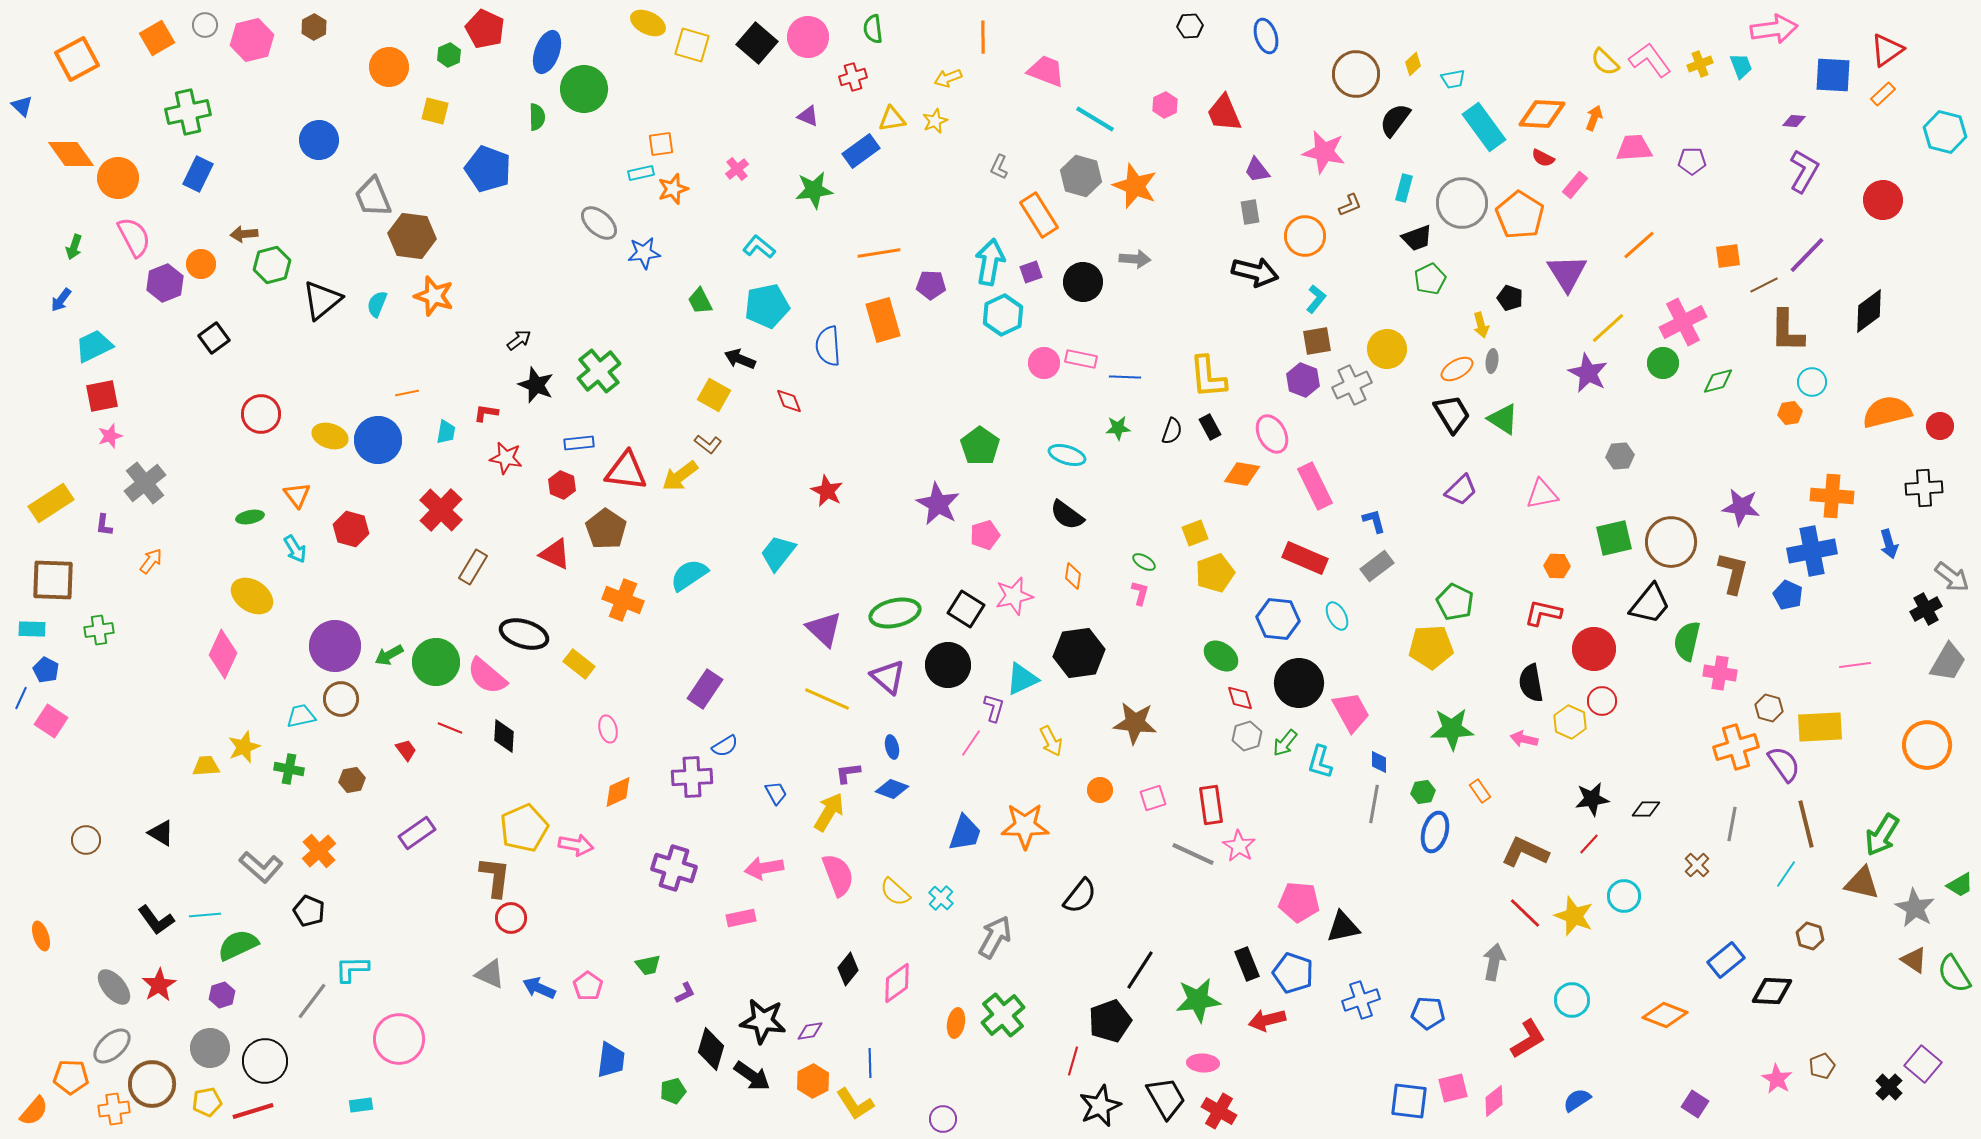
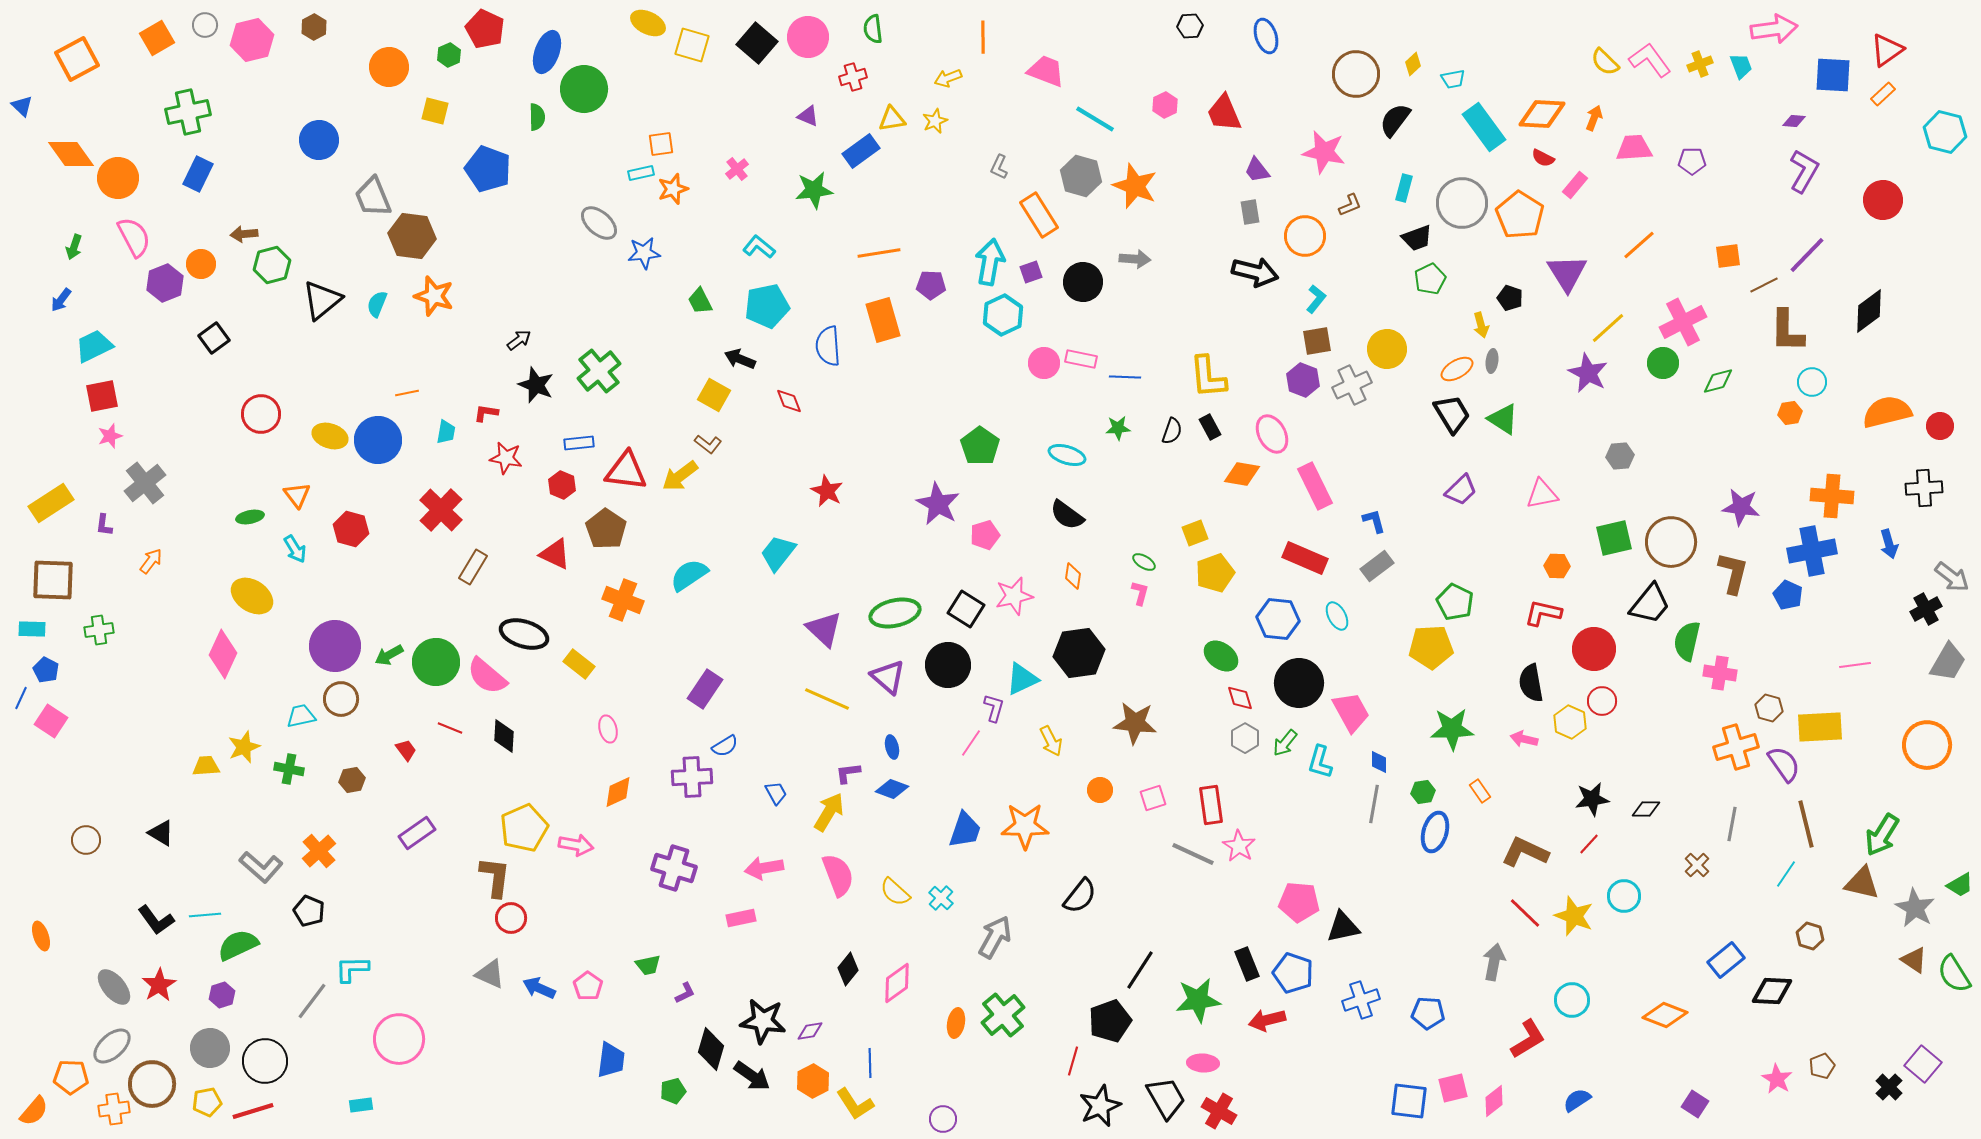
gray hexagon at (1247, 736): moved 2 px left, 2 px down; rotated 12 degrees counterclockwise
blue trapezoid at (965, 833): moved 3 px up
